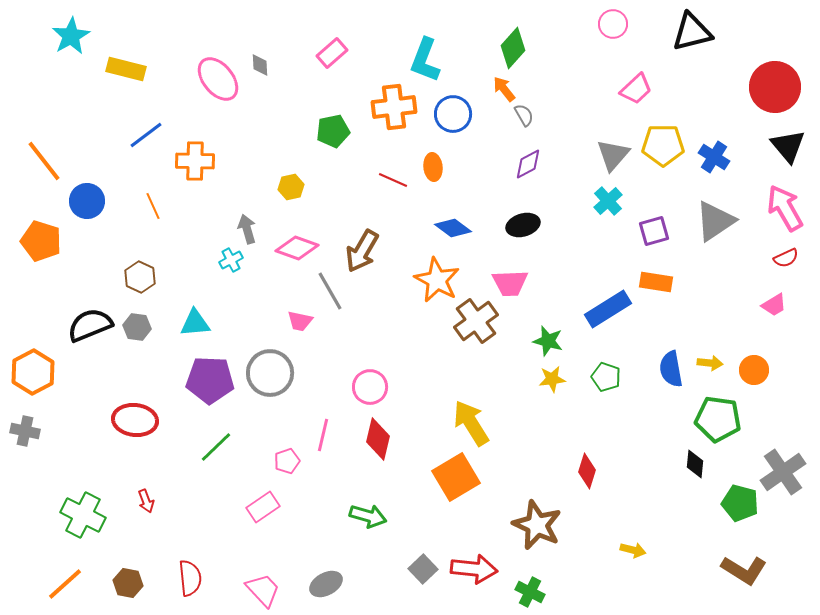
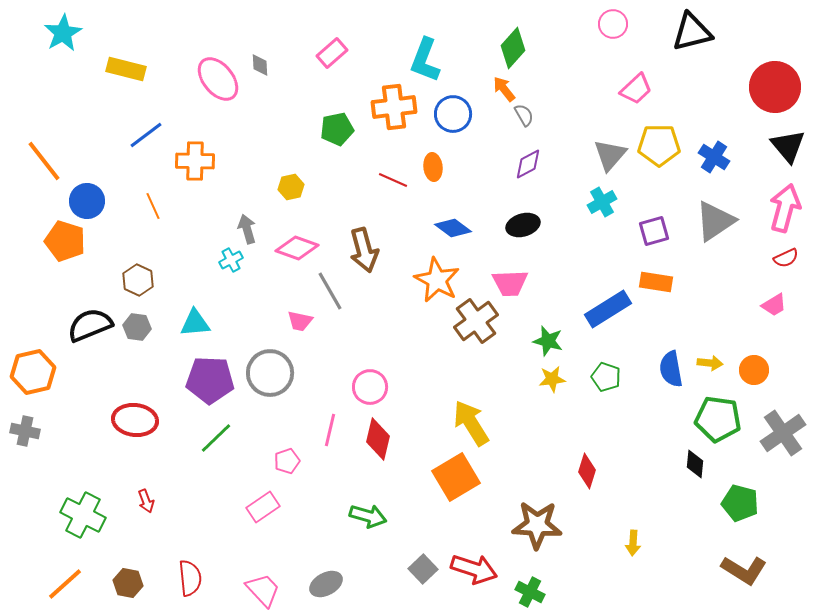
cyan star at (71, 36): moved 8 px left, 3 px up
green pentagon at (333, 131): moved 4 px right, 2 px up
yellow pentagon at (663, 145): moved 4 px left
gray triangle at (613, 155): moved 3 px left
cyan cross at (608, 201): moved 6 px left, 1 px down; rotated 12 degrees clockwise
pink arrow at (785, 208): rotated 45 degrees clockwise
orange pentagon at (41, 241): moved 24 px right
brown arrow at (362, 251): moved 2 px right, 1 px up; rotated 45 degrees counterclockwise
brown hexagon at (140, 277): moved 2 px left, 3 px down
orange hexagon at (33, 372): rotated 15 degrees clockwise
pink line at (323, 435): moved 7 px right, 5 px up
green line at (216, 447): moved 9 px up
gray cross at (783, 472): moved 39 px up
brown star at (537, 525): rotated 21 degrees counterclockwise
yellow arrow at (633, 550): moved 7 px up; rotated 80 degrees clockwise
red arrow at (474, 569): rotated 12 degrees clockwise
